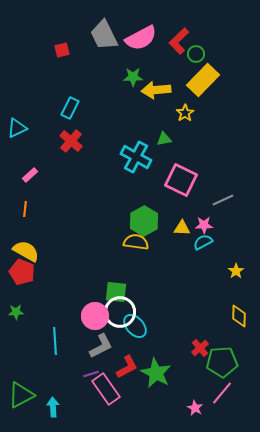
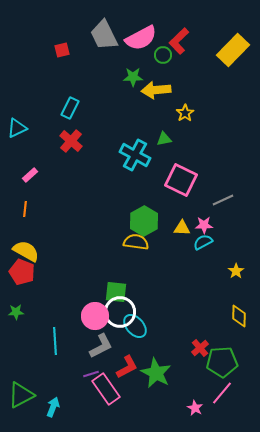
green circle at (196, 54): moved 33 px left, 1 px down
yellow rectangle at (203, 80): moved 30 px right, 30 px up
cyan cross at (136, 157): moved 1 px left, 2 px up
cyan arrow at (53, 407): rotated 24 degrees clockwise
